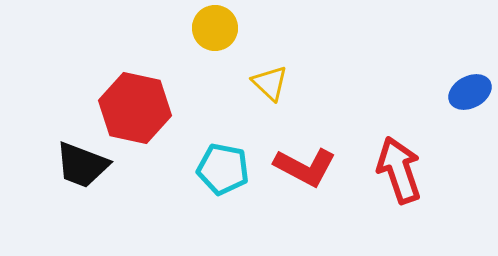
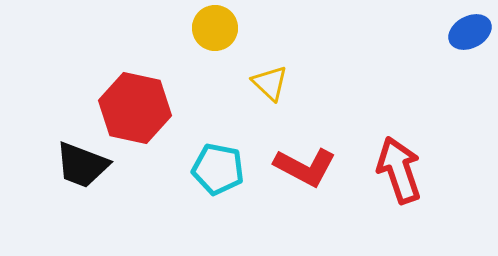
blue ellipse: moved 60 px up
cyan pentagon: moved 5 px left
